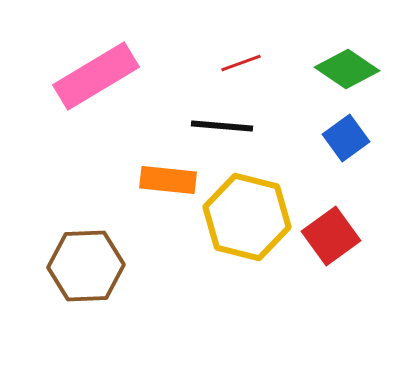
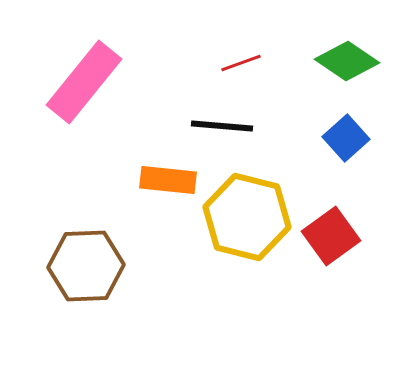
green diamond: moved 8 px up
pink rectangle: moved 12 px left, 6 px down; rotated 20 degrees counterclockwise
blue square: rotated 6 degrees counterclockwise
